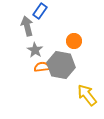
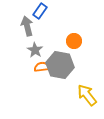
gray hexagon: moved 1 px left
